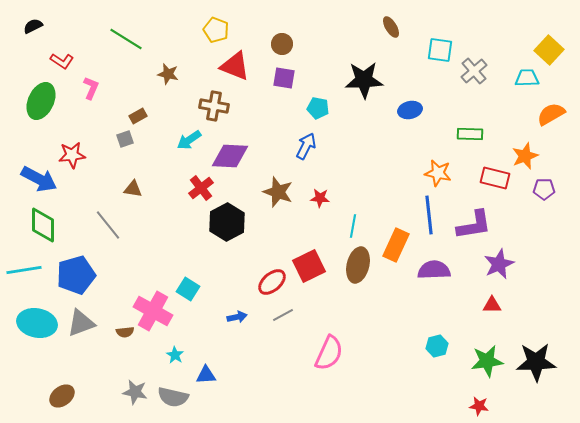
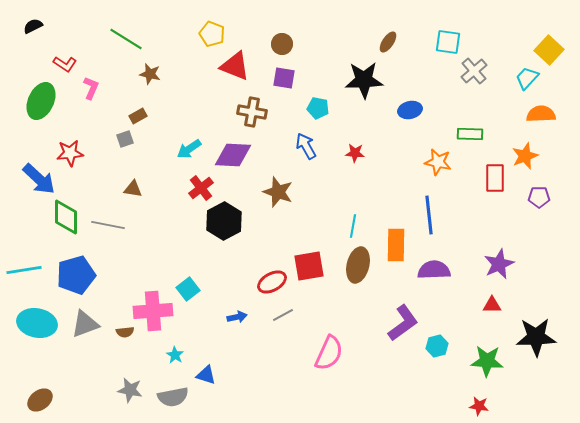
brown ellipse at (391, 27): moved 3 px left, 15 px down; rotated 65 degrees clockwise
yellow pentagon at (216, 30): moved 4 px left, 4 px down
cyan square at (440, 50): moved 8 px right, 8 px up
red L-shape at (62, 61): moved 3 px right, 3 px down
brown star at (168, 74): moved 18 px left
cyan trapezoid at (527, 78): rotated 45 degrees counterclockwise
brown cross at (214, 106): moved 38 px right, 6 px down
orange semicircle at (551, 114): moved 10 px left; rotated 28 degrees clockwise
cyan arrow at (189, 140): moved 9 px down
blue arrow at (306, 146): rotated 56 degrees counterclockwise
red star at (72, 155): moved 2 px left, 2 px up
purple diamond at (230, 156): moved 3 px right, 1 px up
orange star at (438, 173): moved 11 px up
red rectangle at (495, 178): rotated 76 degrees clockwise
blue arrow at (39, 179): rotated 15 degrees clockwise
purple pentagon at (544, 189): moved 5 px left, 8 px down
red star at (320, 198): moved 35 px right, 45 px up
black hexagon at (227, 222): moved 3 px left, 1 px up
green diamond at (43, 225): moved 23 px right, 8 px up
gray line at (108, 225): rotated 40 degrees counterclockwise
purple L-shape at (474, 225): moved 71 px left, 98 px down; rotated 27 degrees counterclockwise
orange rectangle at (396, 245): rotated 24 degrees counterclockwise
red square at (309, 266): rotated 16 degrees clockwise
red ellipse at (272, 282): rotated 12 degrees clockwise
cyan square at (188, 289): rotated 20 degrees clockwise
pink cross at (153, 311): rotated 33 degrees counterclockwise
gray triangle at (81, 323): moved 4 px right, 1 px down
green star at (487, 361): rotated 12 degrees clockwise
black star at (536, 362): moved 25 px up
blue triangle at (206, 375): rotated 20 degrees clockwise
gray star at (135, 392): moved 5 px left, 2 px up
brown ellipse at (62, 396): moved 22 px left, 4 px down
gray semicircle at (173, 397): rotated 24 degrees counterclockwise
